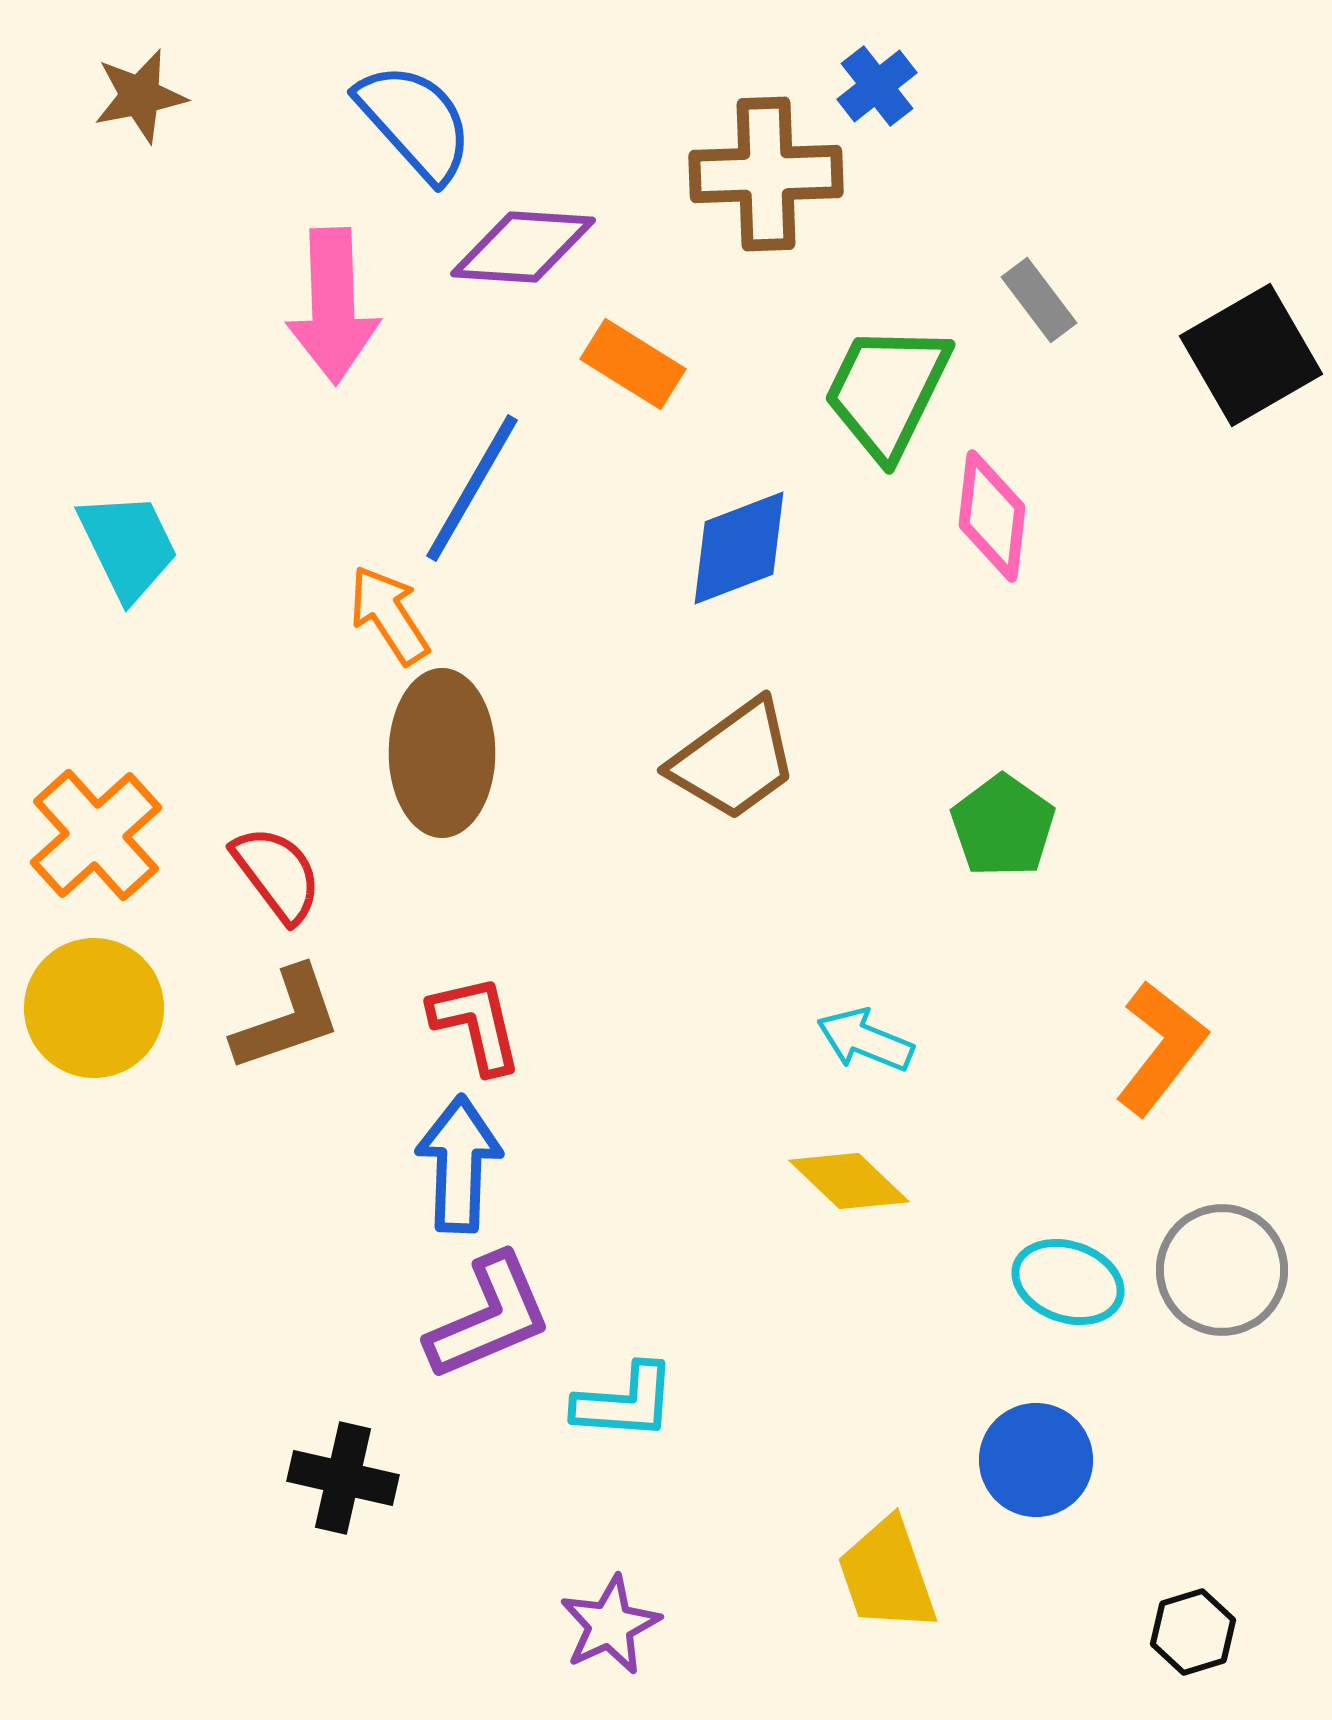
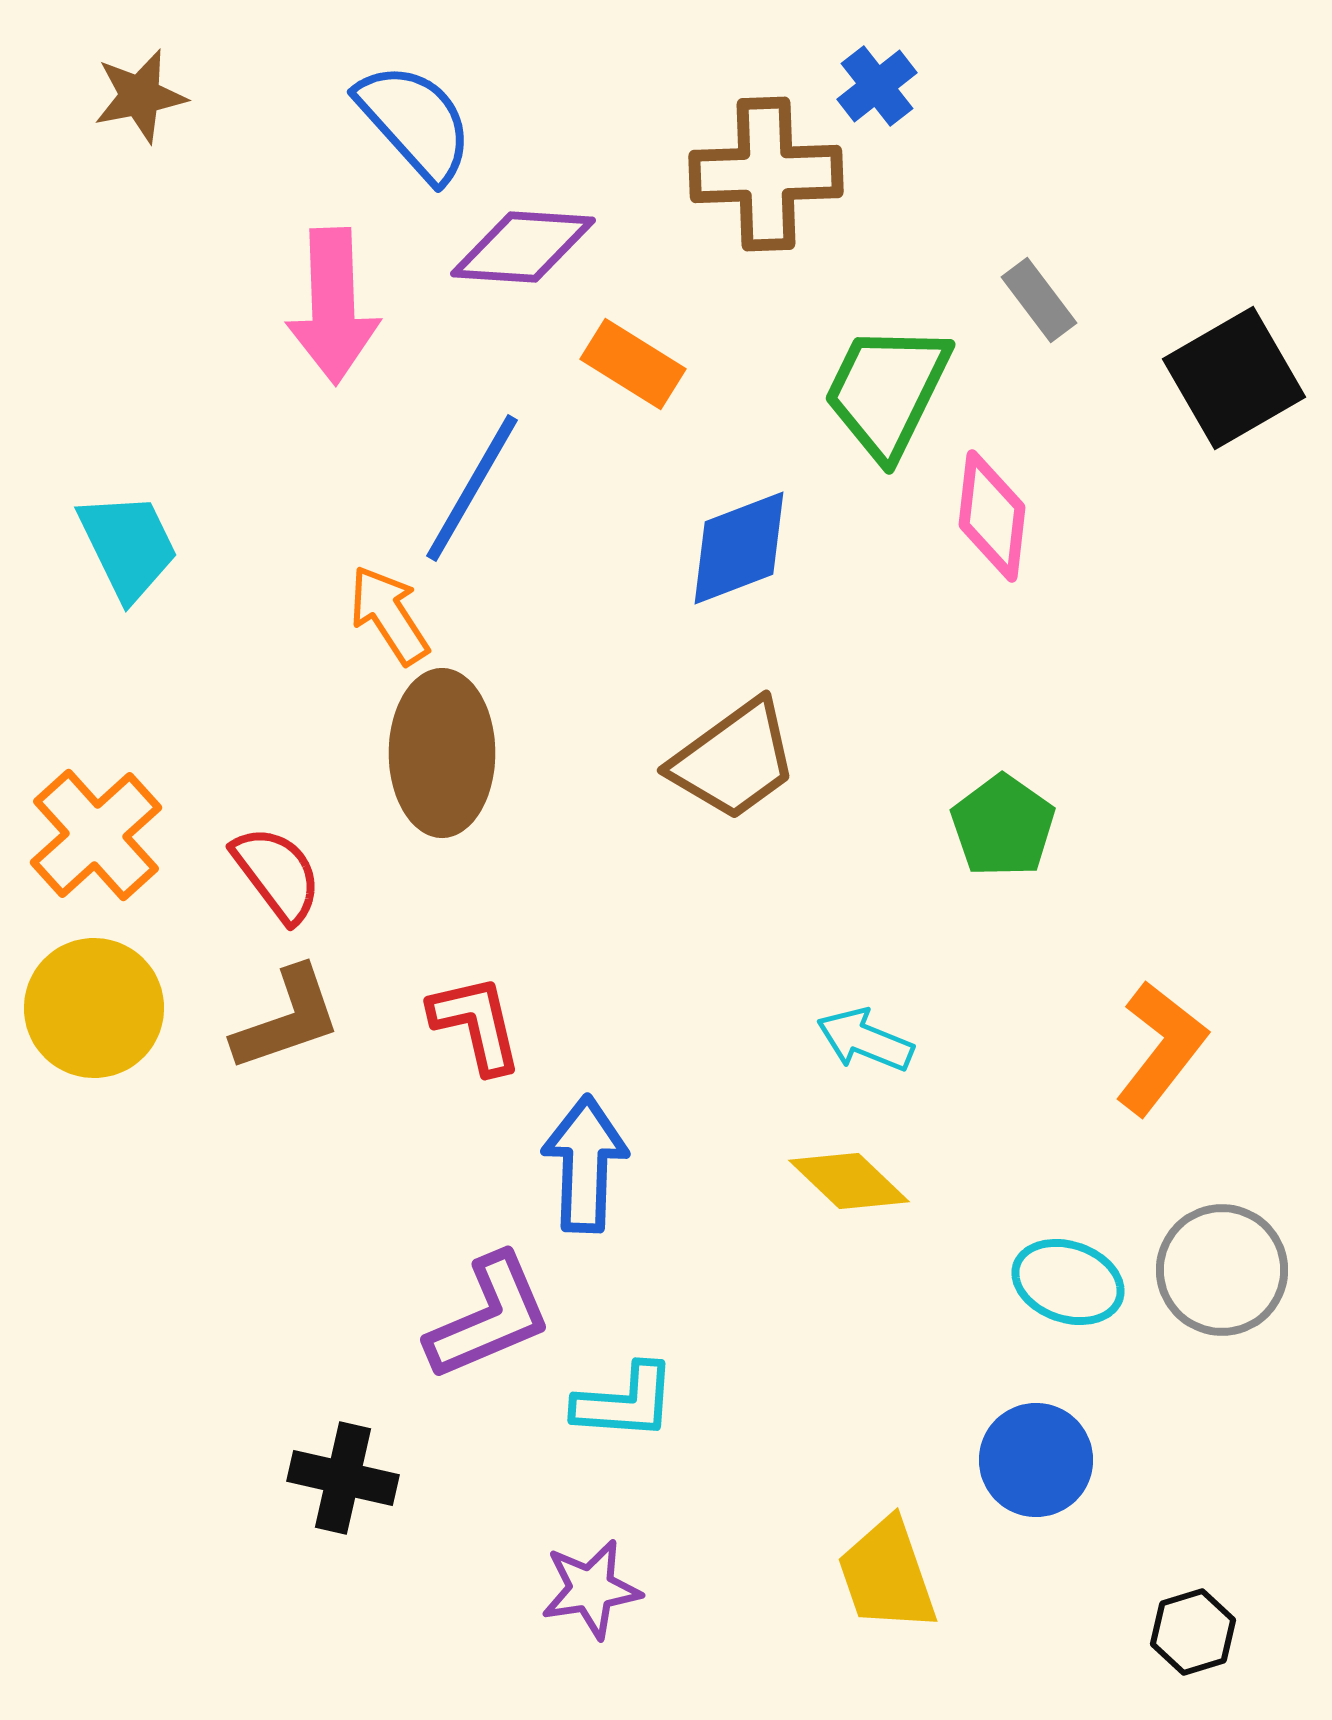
black square: moved 17 px left, 23 px down
blue arrow: moved 126 px right
purple star: moved 19 px left, 36 px up; rotated 16 degrees clockwise
